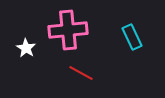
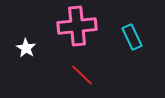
pink cross: moved 9 px right, 4 px up
red line: moved 1 px right, 2 px down; rotated 15 degrees clockwise
